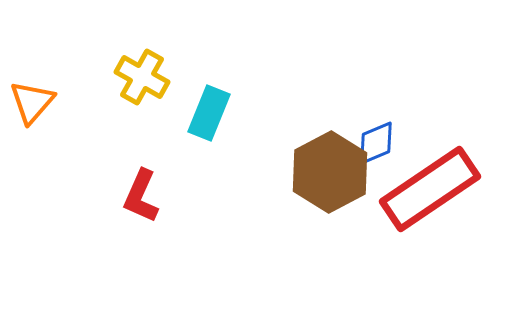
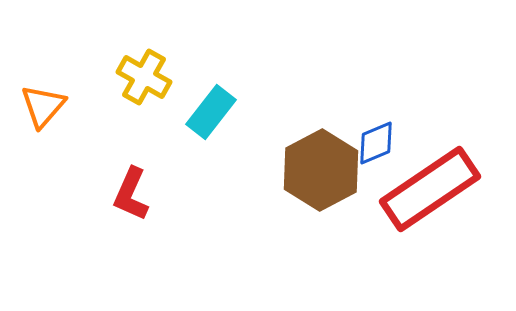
yellow cross: moved 2 px right
orange triangle: moved 11 px right, 4 px down
cyan rectangle: moved 2 px right, 1 px up; rotated 16 degrees clockwise
brown hexagon: moved 9 px left, 2 px up
red L-shape: moved 10 px left, 2 px up
